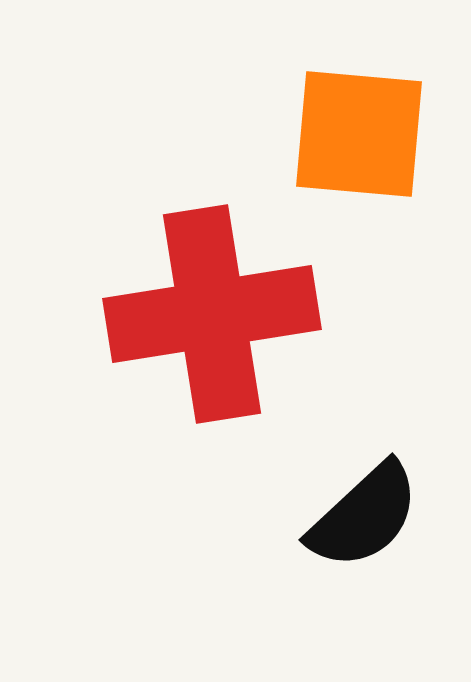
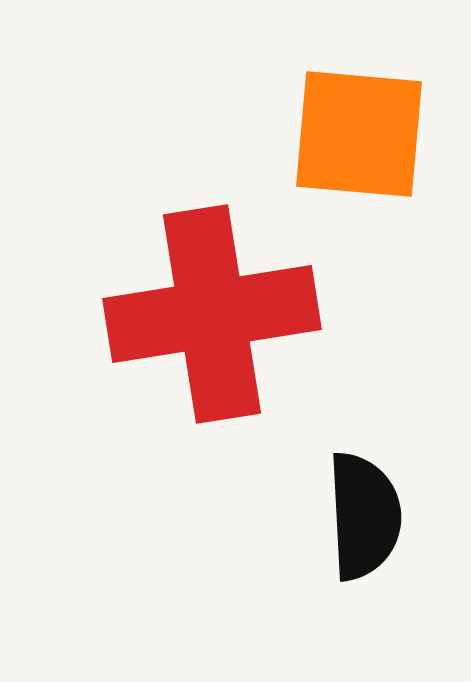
black semicircle: rotated 50 degrees counterclockwise
